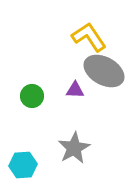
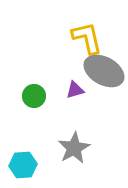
yellow L-shape: moved 2 px left, 1 px down; rotated 21 degrees clockwise
purple triangle: rotated 18 degrees counterclockwise
green circle: moved 2 px right
